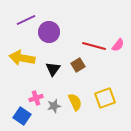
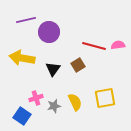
purple line: rotated 12 degrees clockwise
pink semicircle: rotated 136 degrees counterclockwise
yellow square: rotated 10 degrees clockwise
